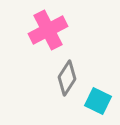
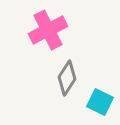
cyan square: moved 2 px right, 1 px down
